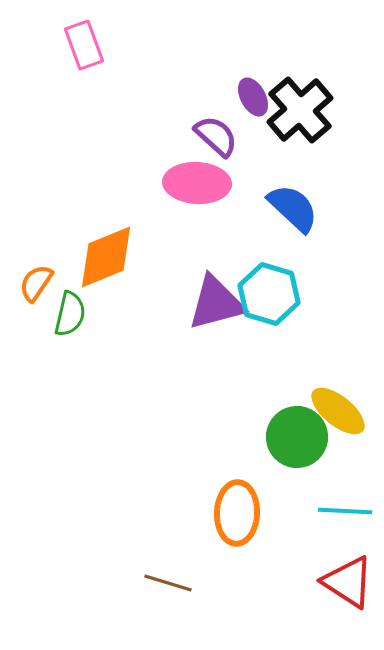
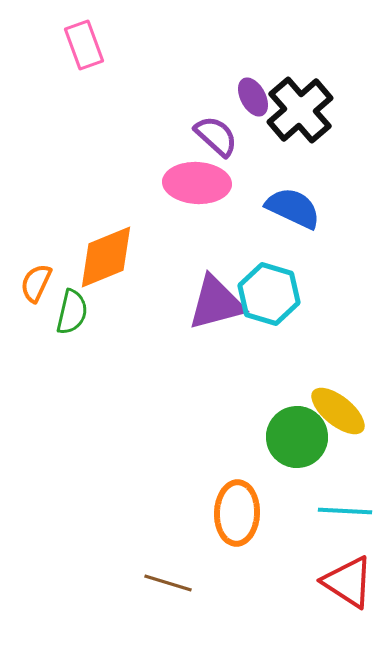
blue semicircle: rotated 18 degrees counterclockwise
orange semicircle: rotated 9 degrees counterclockwise
green semicircle: moved 2 px right, 2 px up
